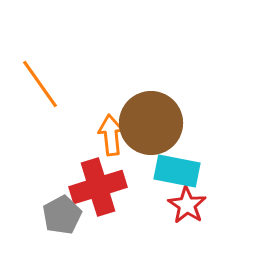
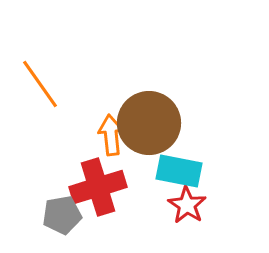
brown circle: moved 2 px left
cyan rectangle: moved 2 px right
gray pentagon: rotated 18 degrees clockwise
